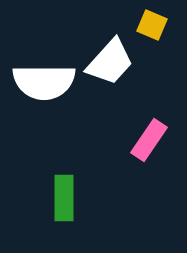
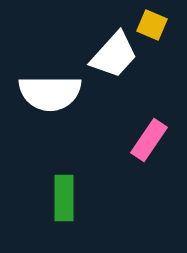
white trapezoid: moved 4 px right, 7 px up
white semicircle: moved 6 px right, 11 px down
